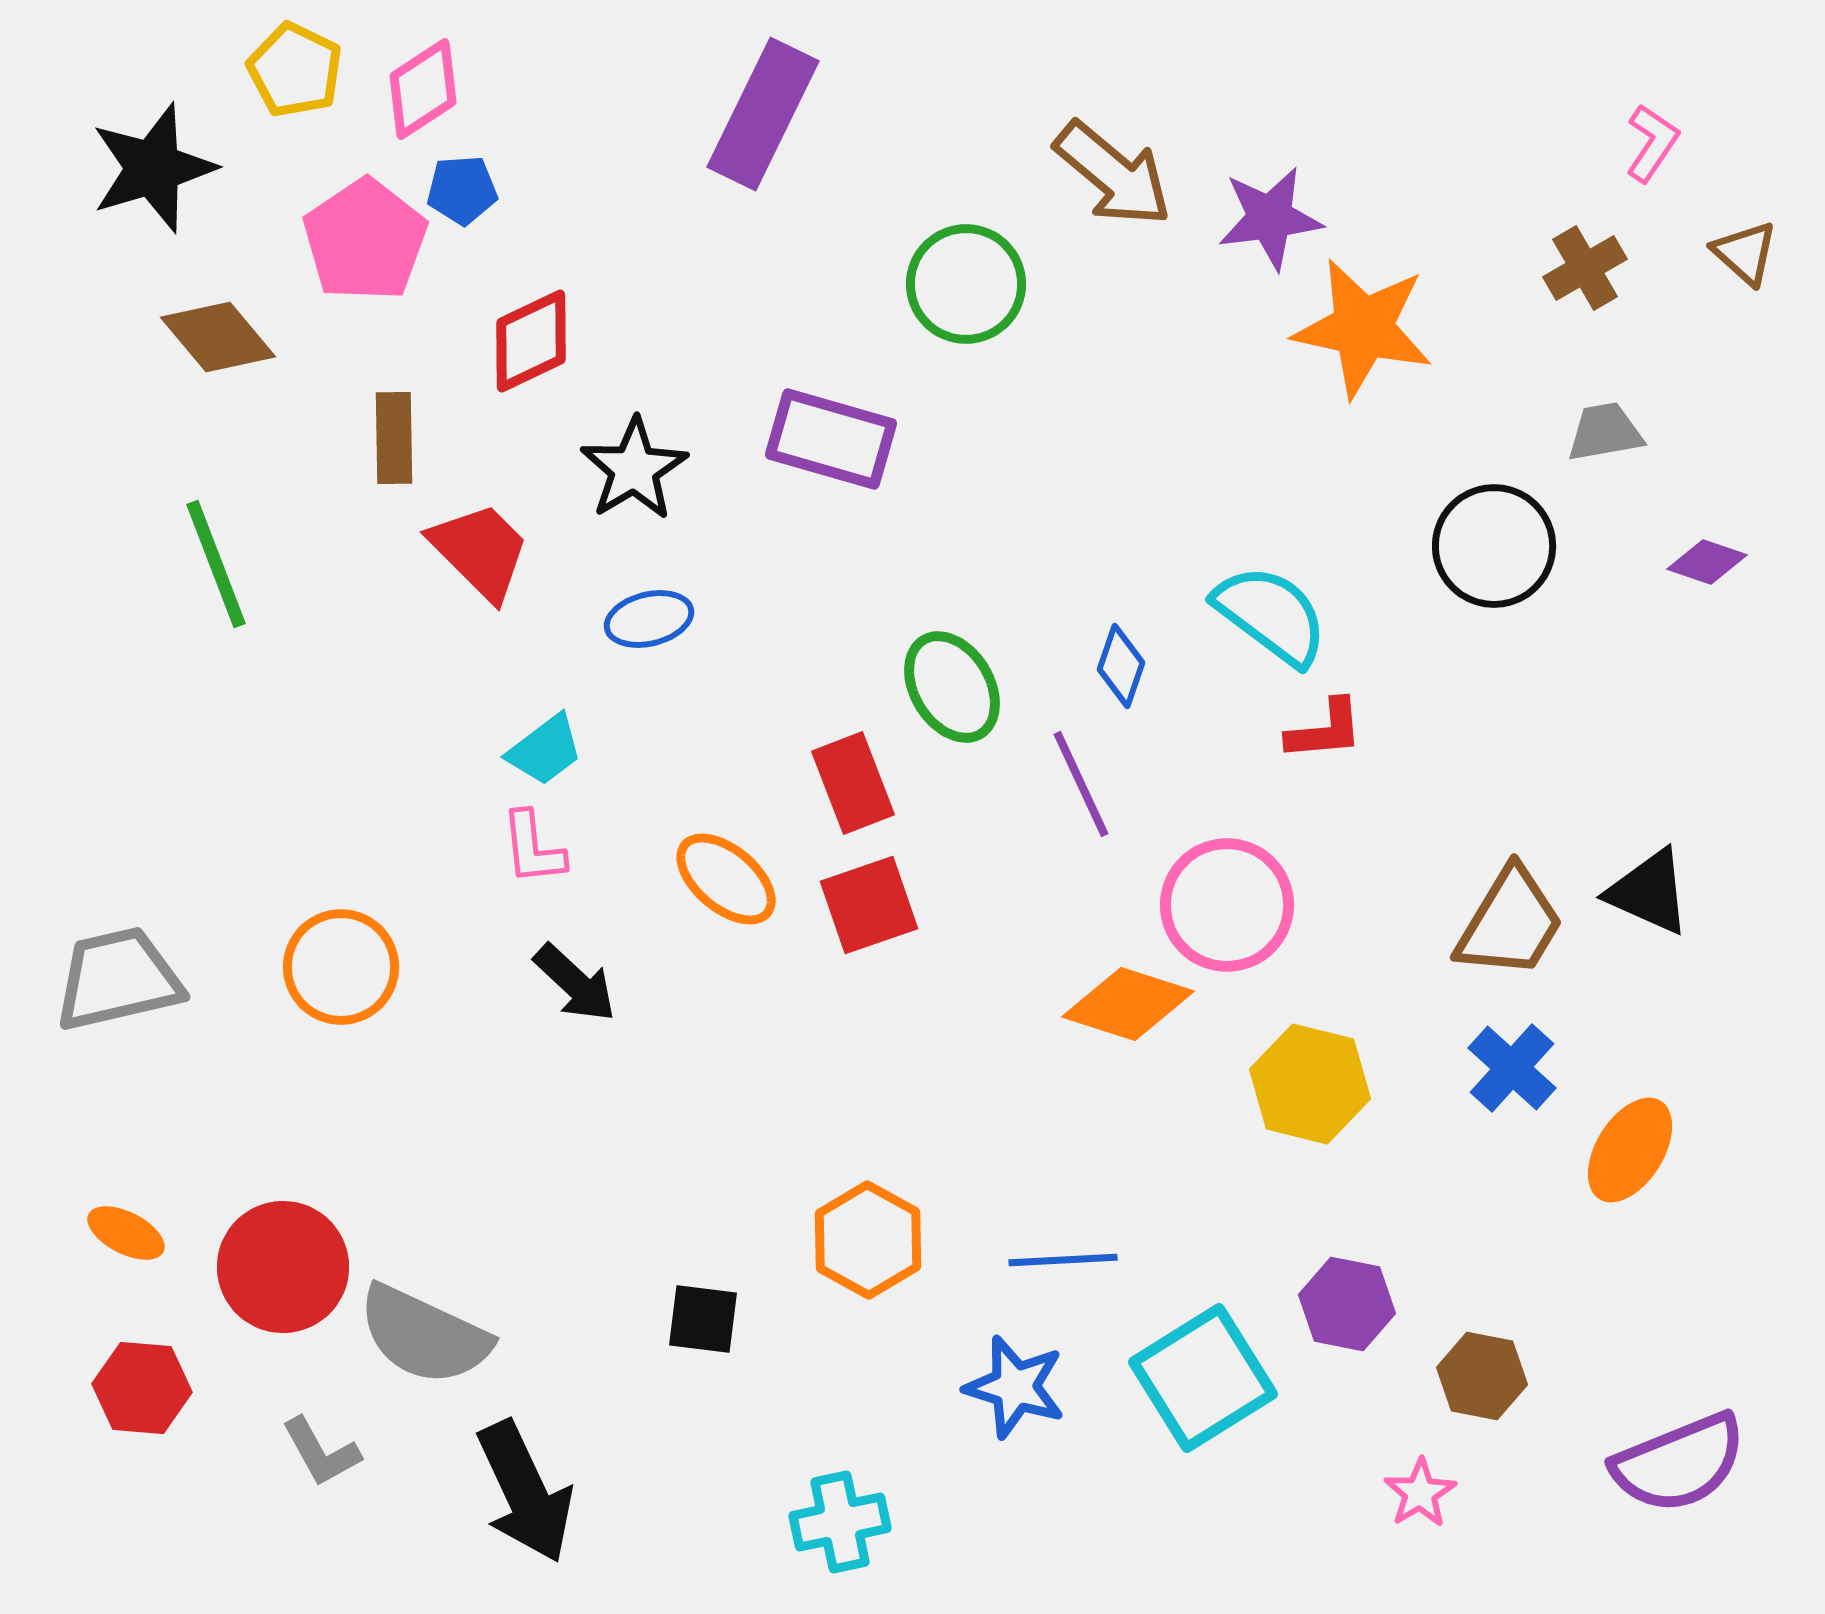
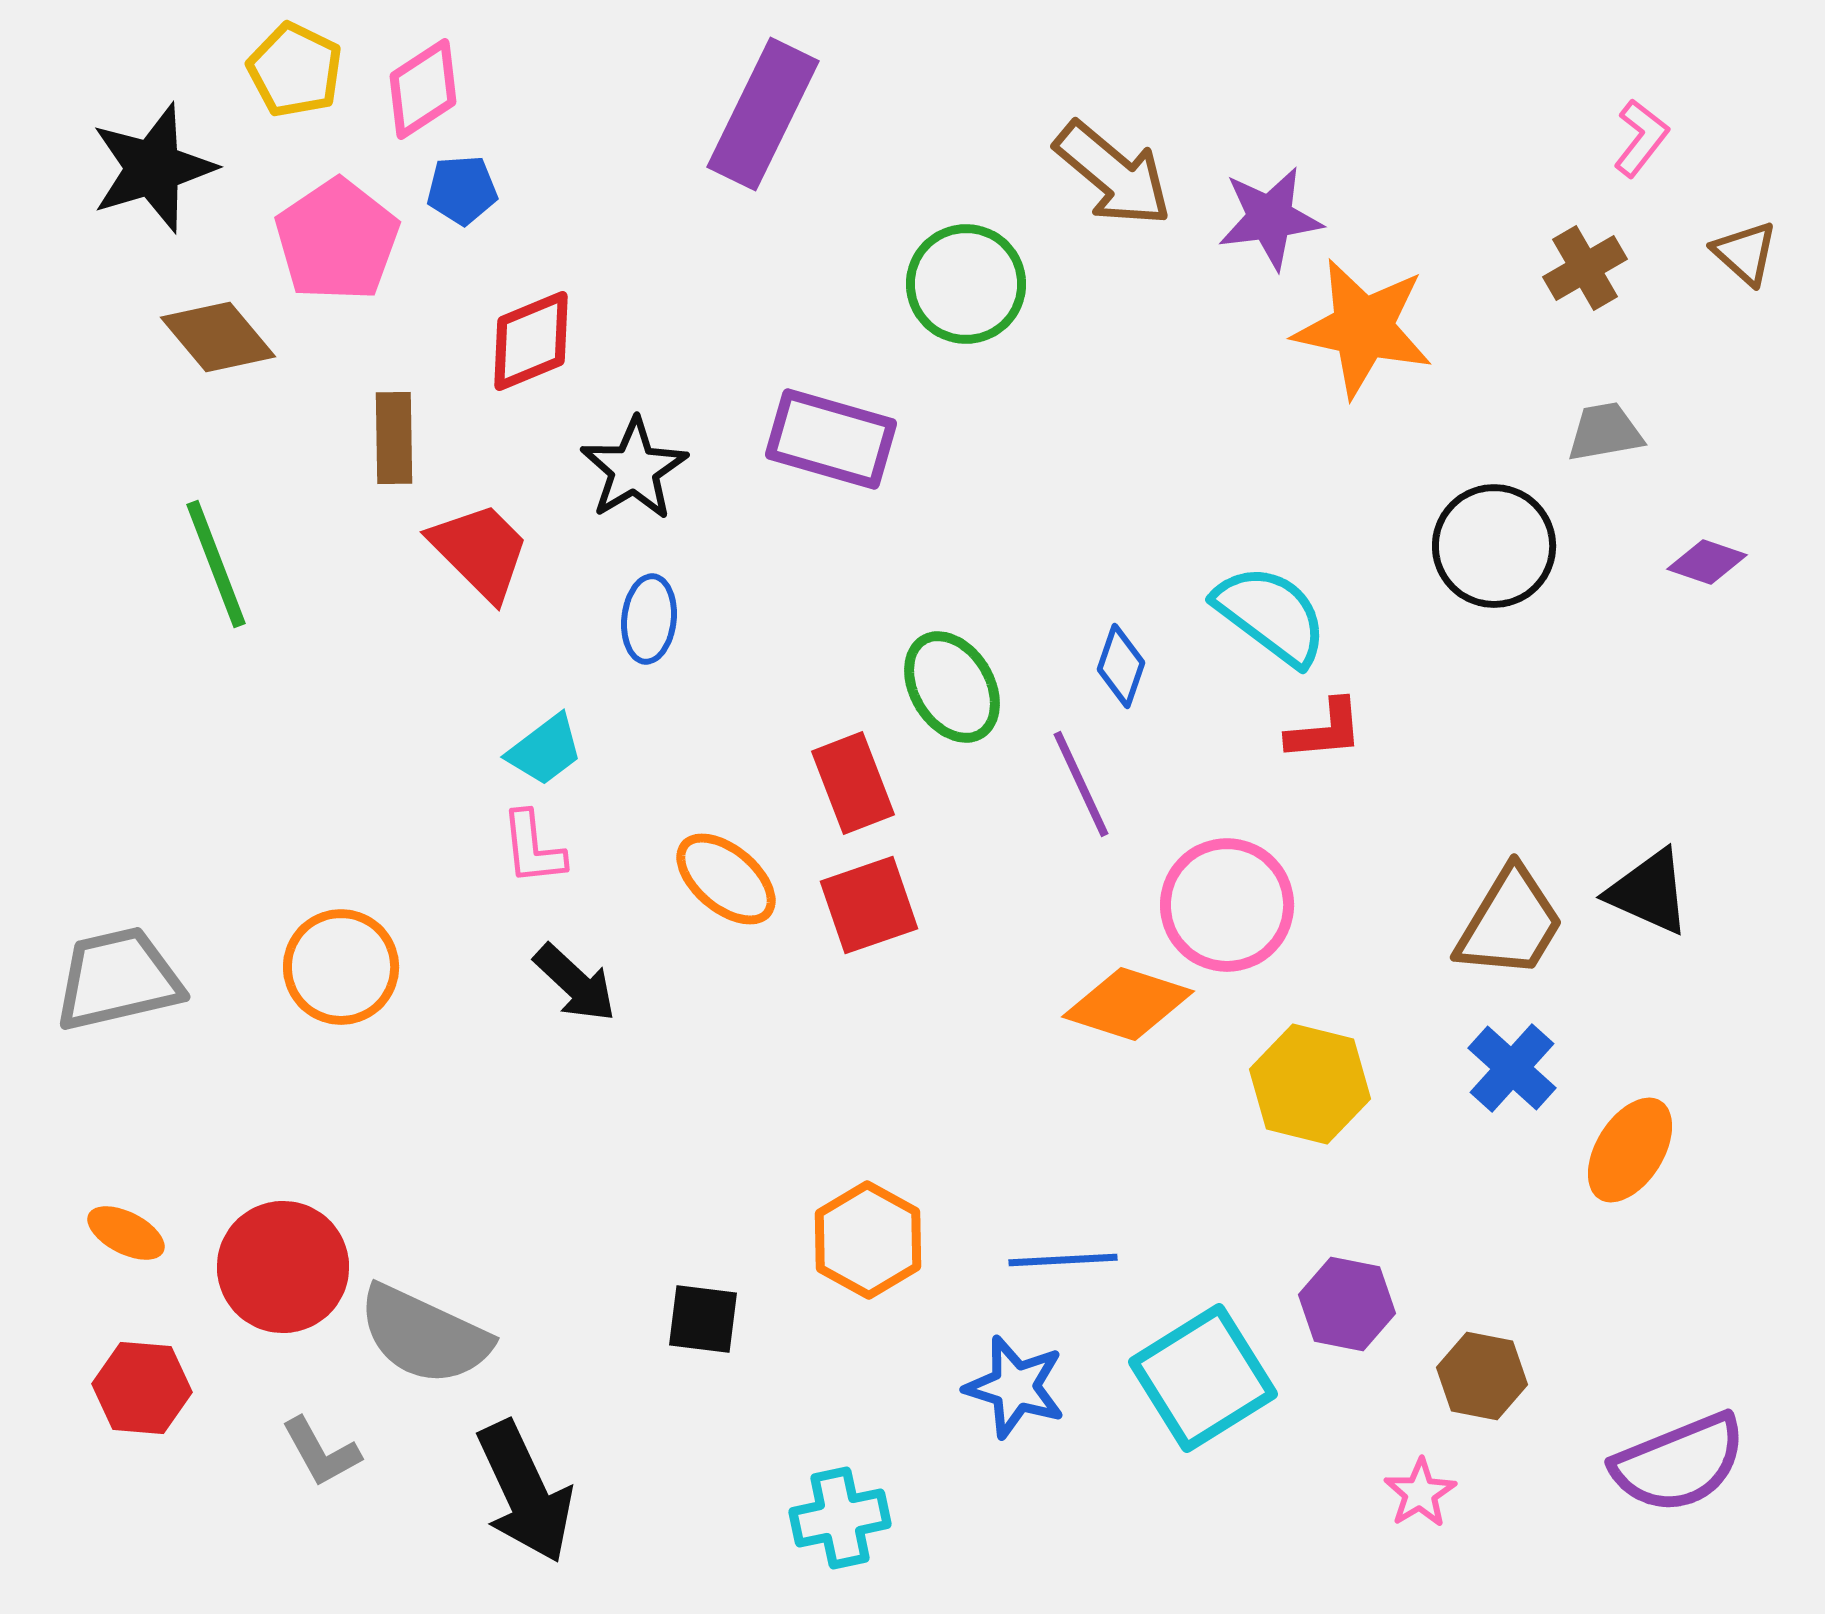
pink L-shape at (1652, 143): moved 11 px left, 5 px up; rotated 4 degrees clockwise
pink pentagon at (365, 240): moved 28 px left
red diamond at (531, 341): rotated 3 degrees clockwise
blue ellipse at (649, 619): rotated 70 degrees counterclockwise
cyan cross at (840, 1522): moved 4 px up
